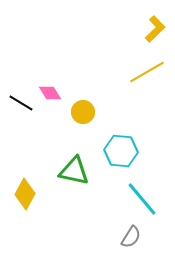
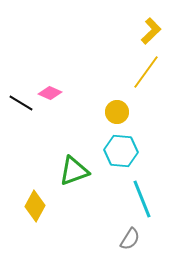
yellow L-shape: moved 4 px left, 2 px down
yellow line: moved 1 px left; rotated 24 degrees counterclockwise
pink diamond: rotated 35 degrees counterclockwise
yellow circle: moved 34 px right
green triangle: rotated 32 degrees counterclockwise
yellow diamond: moved 10 px right, 12 px down
cyan line: rotated 18 degrees clockwise
gray semicircle: moved 1 px left, 2 px down
